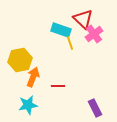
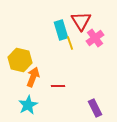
red triangle: moved 2 px left, 2 px down; rotated 15 degrees clockwise
cyan rectangle: rotated 54 degrees clockwise
pink cross: moved 1 px right, 4 px down
yellow hexagon: rotated 25 degrees clockwise
cyan star: rotated 18 degrees counterclockwise
